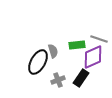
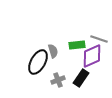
purple diamond: moved 1 px left, 1 px up
